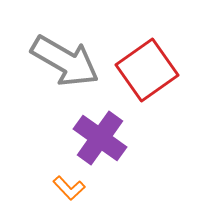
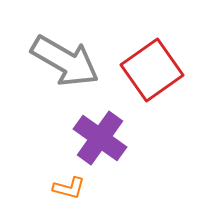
red square: moved 5 px right
orange L-shape: rotated 32 degrees counterclockwise
